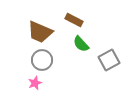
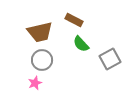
brown trapezoid: rotated 36 degrees counterclockwise
gray square: moved 1 px right, 1 px up
